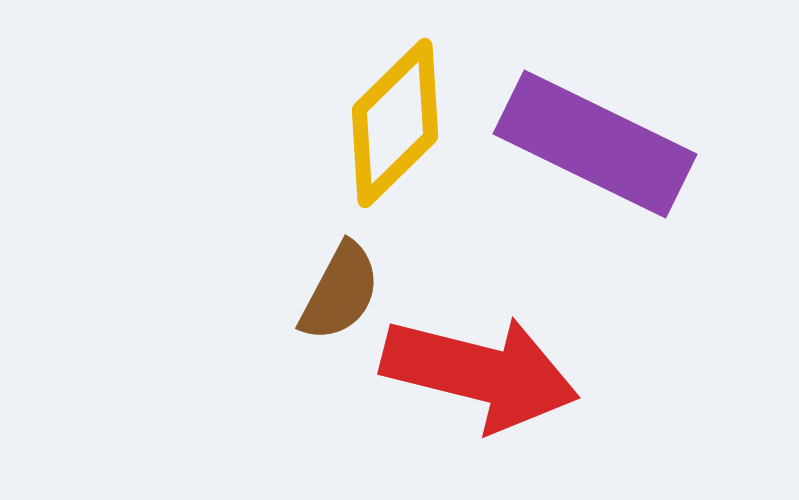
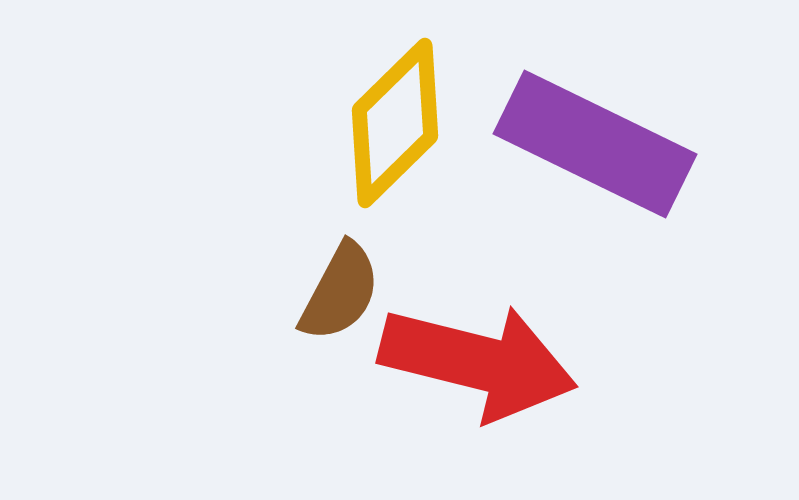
red arrow: moved 2 px left, 11 px up
